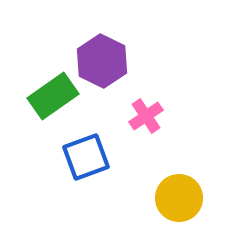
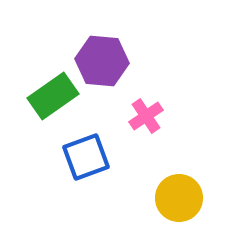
purple hexagon: rotated 21 degrees counterclockwise
